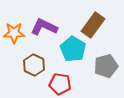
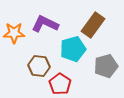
purple L-shape: moved 1 px right, 3 px up
cyan pentagon: rotated 25 degrees clockwise
brown hexagon: moved 5 px right, 1 px down; rotated 20 degrees counterclockwise
red pentagon: rotated 25 degrees clockwise
